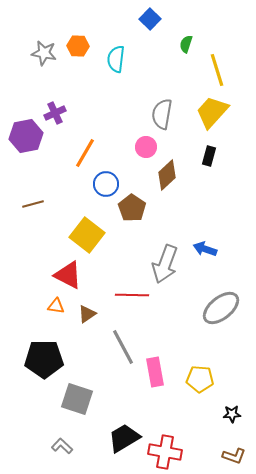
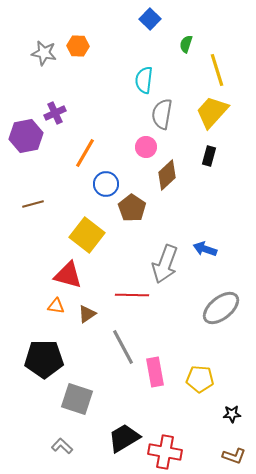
cyan semicircle: moved 28 px right, 21 px down
red triangle: rotated 12 degrees counterclockwise
